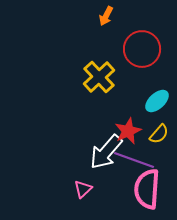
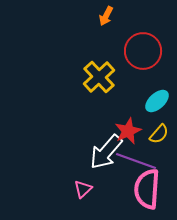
red circle: moved 1 px right, 2 px down
purple line: moved 2 px right, 1 px down
